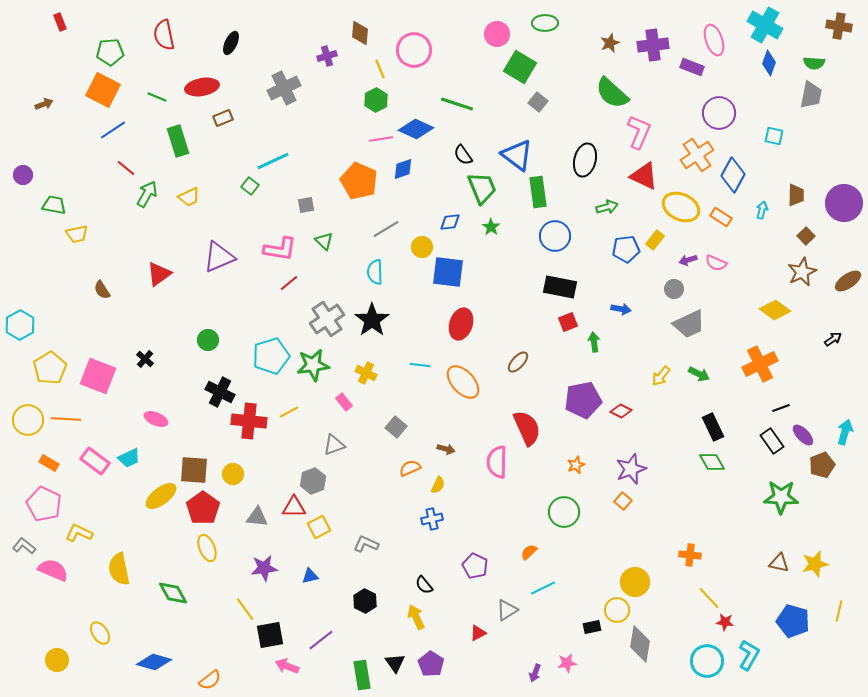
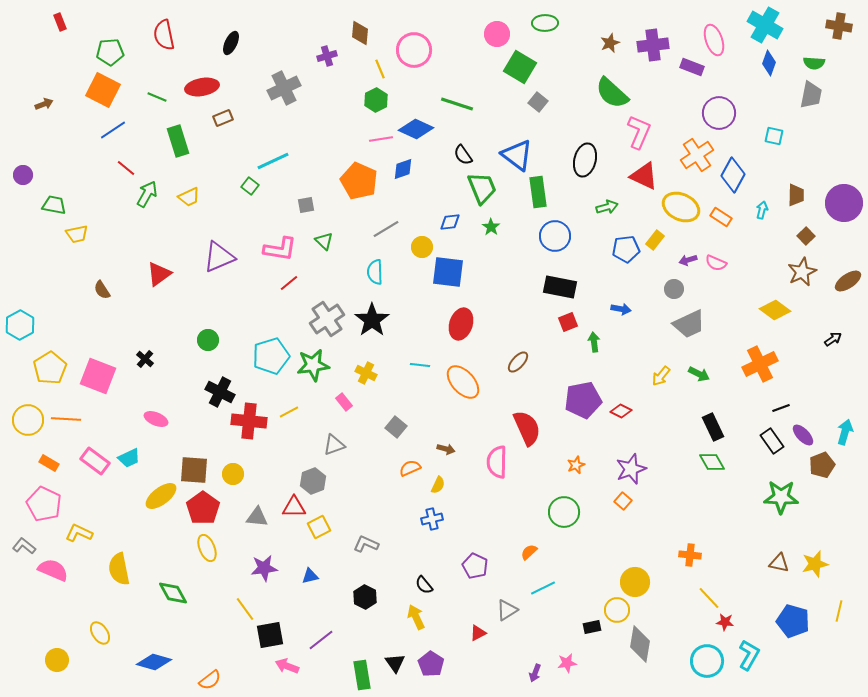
black hexagon at (365, 601): moved 4 px up
